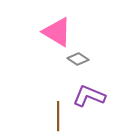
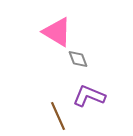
gray diamond: rotated 35 degrees clockwise
brown line: rotated 24 degrees counterclockwise
